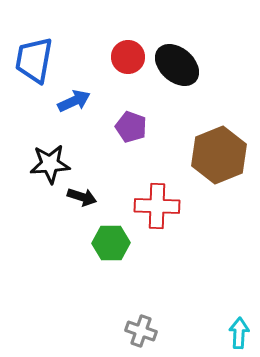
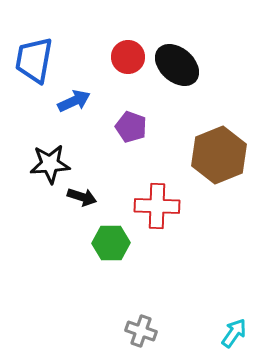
cyan arrow: moved 5 px left; rotated 32 degrees clockwise
